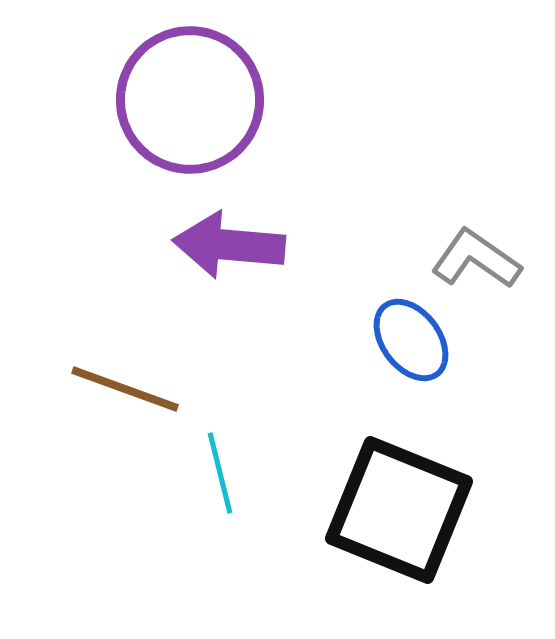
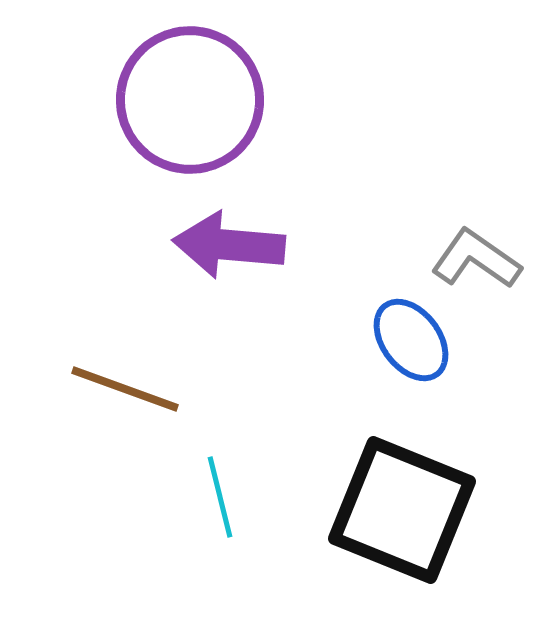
cyan line: moved 24 px down
black square: moved 3 px right
